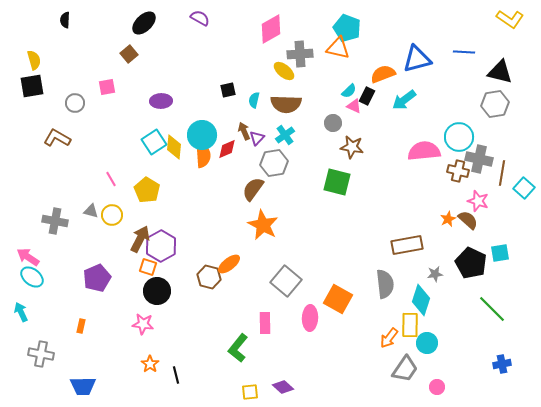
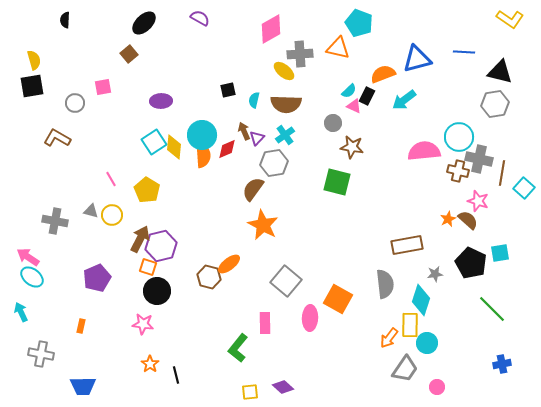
cyan pentagon at (347, 28): moved 12 px right, 5 px up
pink square at (107, 87): moved 4 px left
purple hexagon at (161, 246): rotated 16 degrees clockwise
